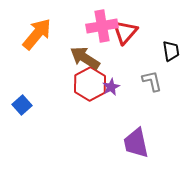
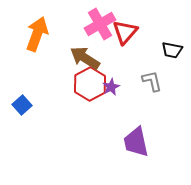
pink cross: moved 2 px left, 2 px up; rotated 20 degrees counterclockwise
orange arrow: rotated 20 degrees counterclockwise
black trapezoid: moved 1 px right, 1 px up; rotated 110 degrees clockwise
purple trapezoid: moved 1 px up
